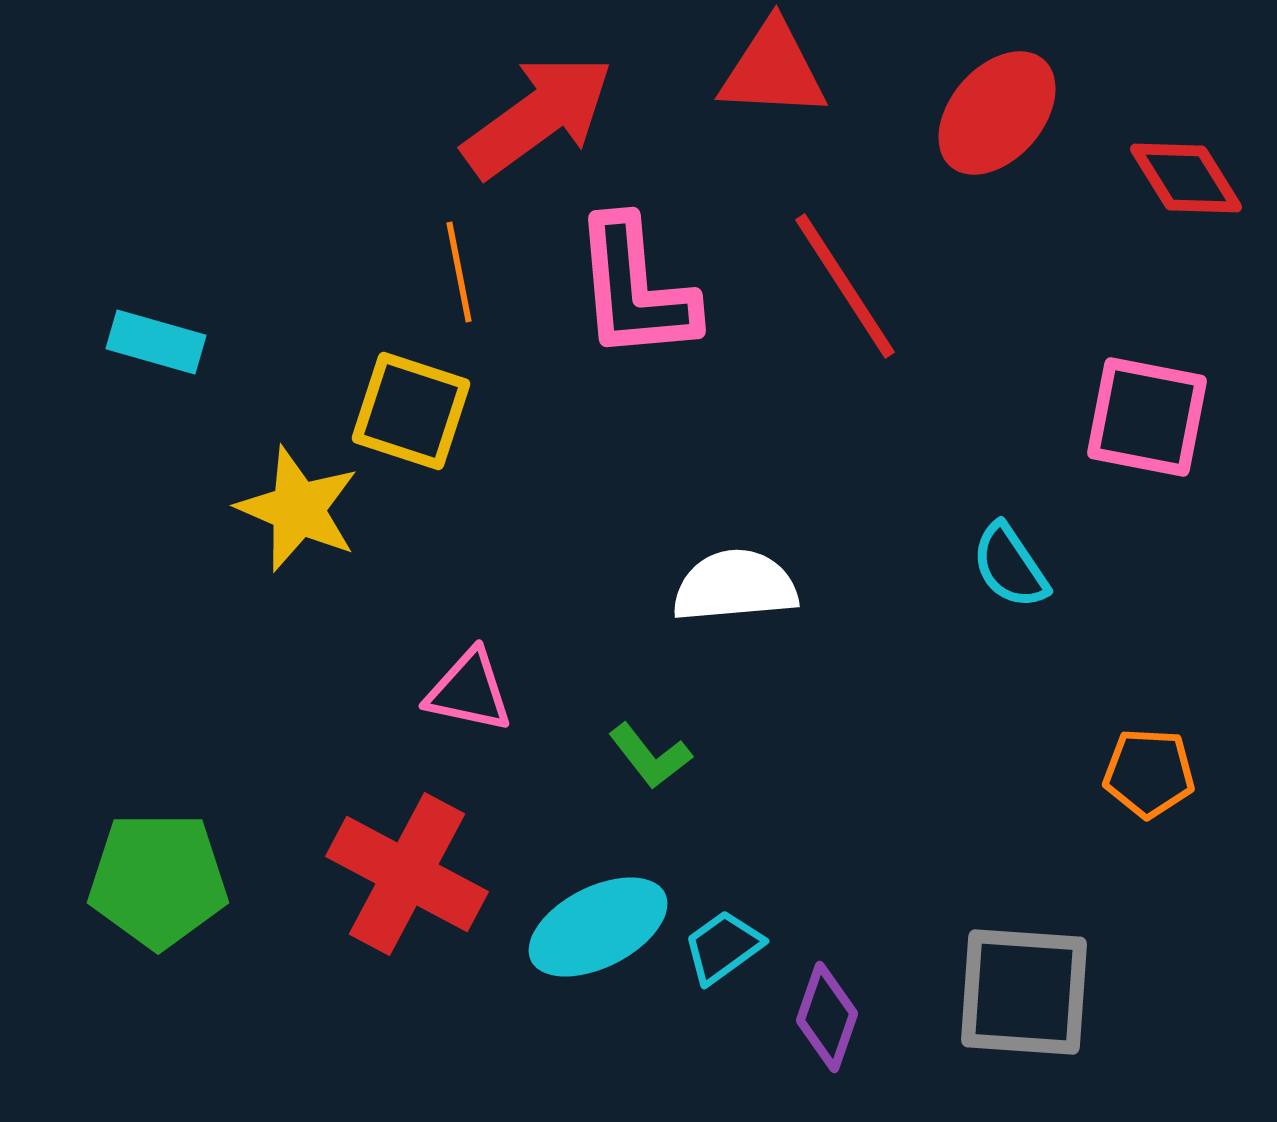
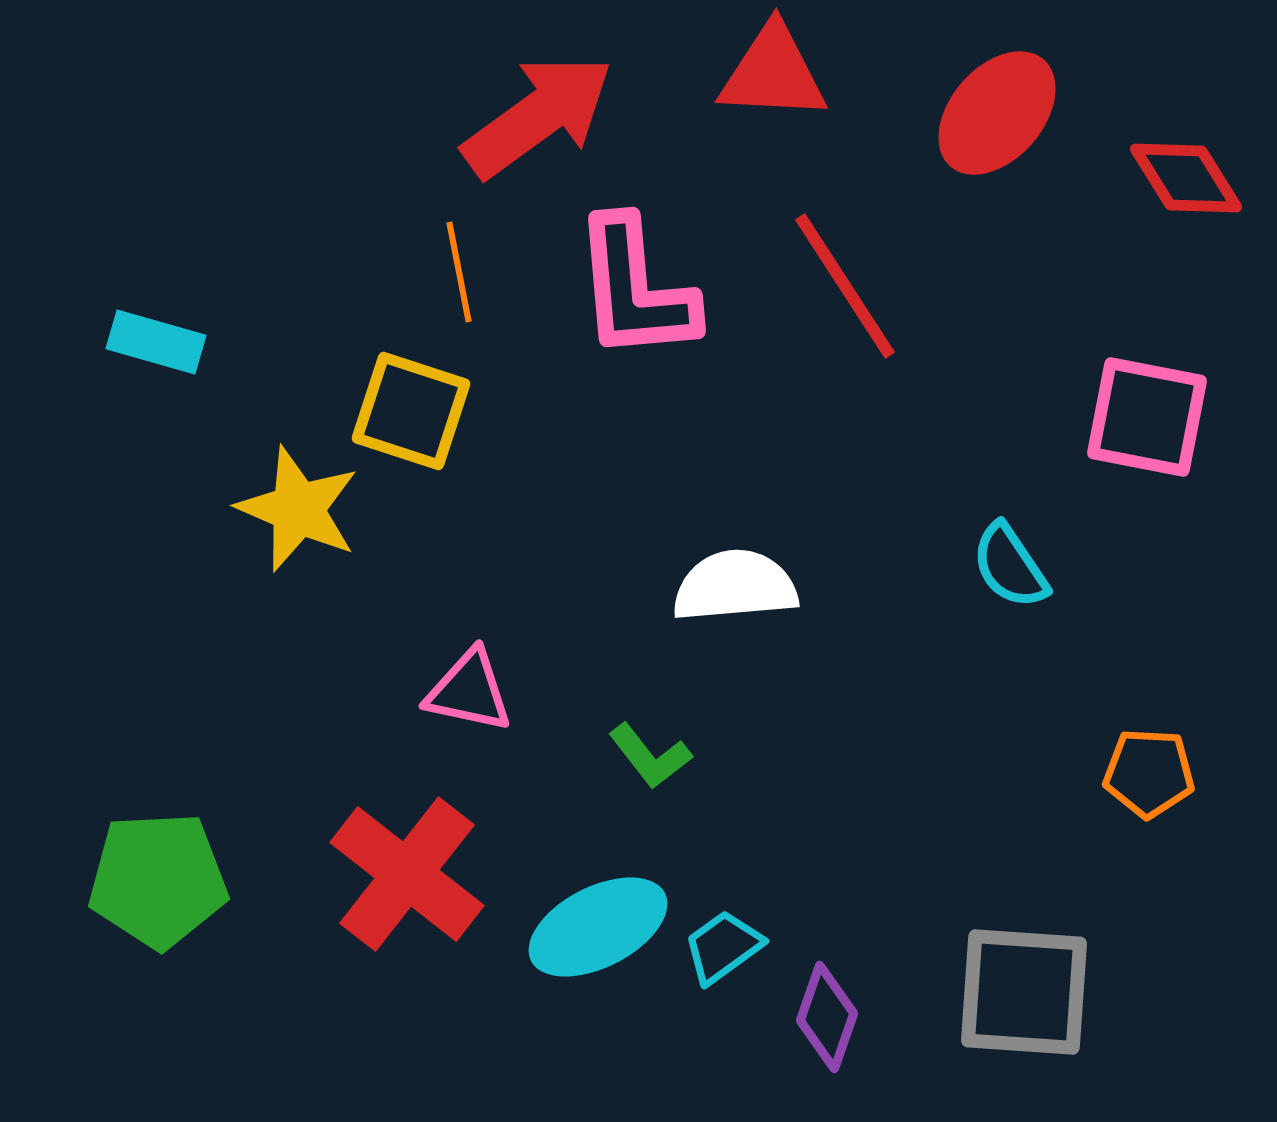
red triangle: moved 3 px down
red cross: rotated 10 degrees clockwise
green pentagon: rotated 3 degrees counterclockwise
